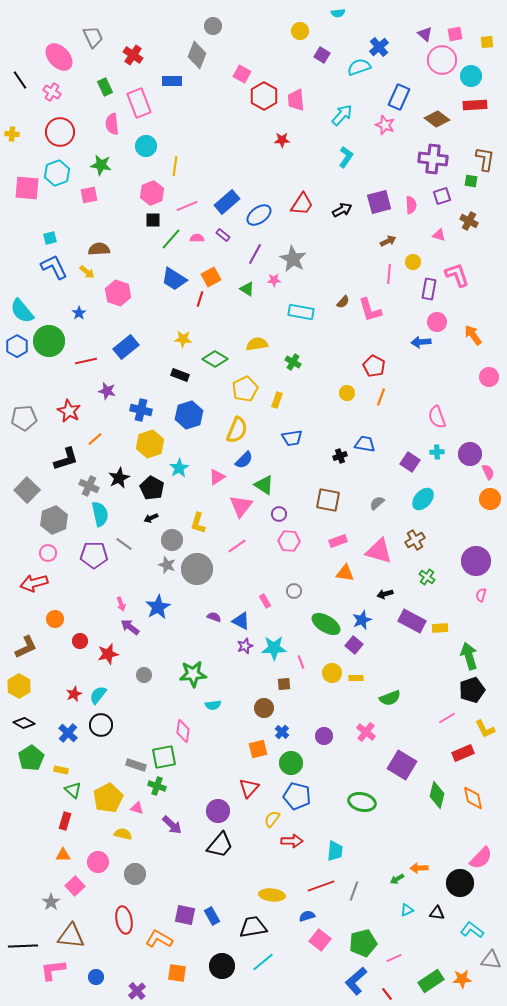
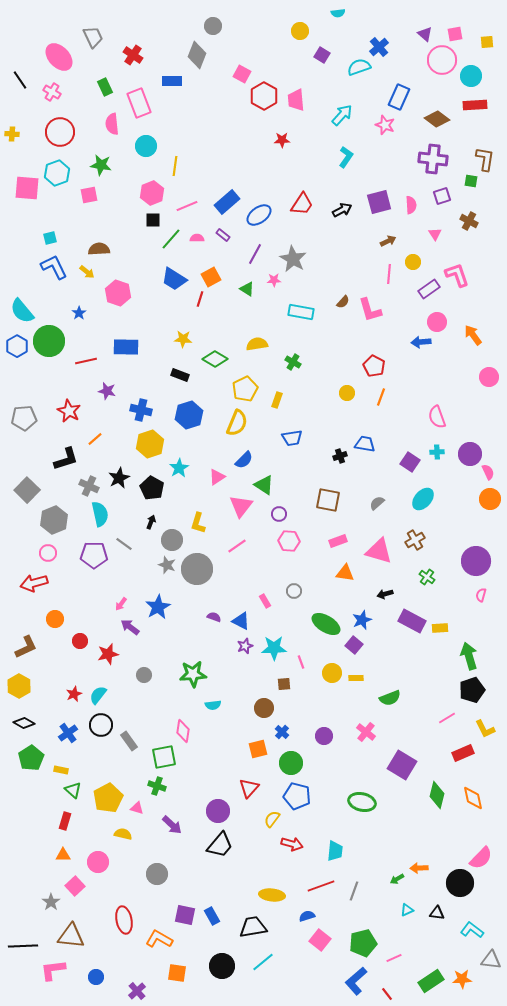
pink triangle at (439, 235): moved 4 px left, 1 px up; rotated 40 degrees clockwise
purple rectangle at (429, 289): rotated 45 degrees clockwise
blue rectangle at (126, 347): rotated 40 degrees clockwise
yellow semicircle at (237, 430): moved 7 px up
black arrow at (151, 518): moved 4 px down; rotated 136 degrees clockwise
pink arrow at (121, 604): rotated 56 degrees clockwise
blue cross at (68, 733): rotated 12 degrees clockwise
gray rectangle at (136, 765): moved 7 px left, 24 px up; rotated 36 degrees clockwise
red arrow at (292, 841): moved 3 px down; rotated 15 degrees clockwise
gray circle at (135, 874): moved 22 px right
